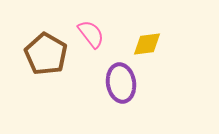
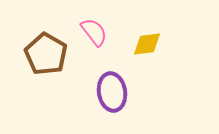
pink semicircle: moved 3 px right, 2 px up
purple ellipse: moved 9 px left, 9 px down
